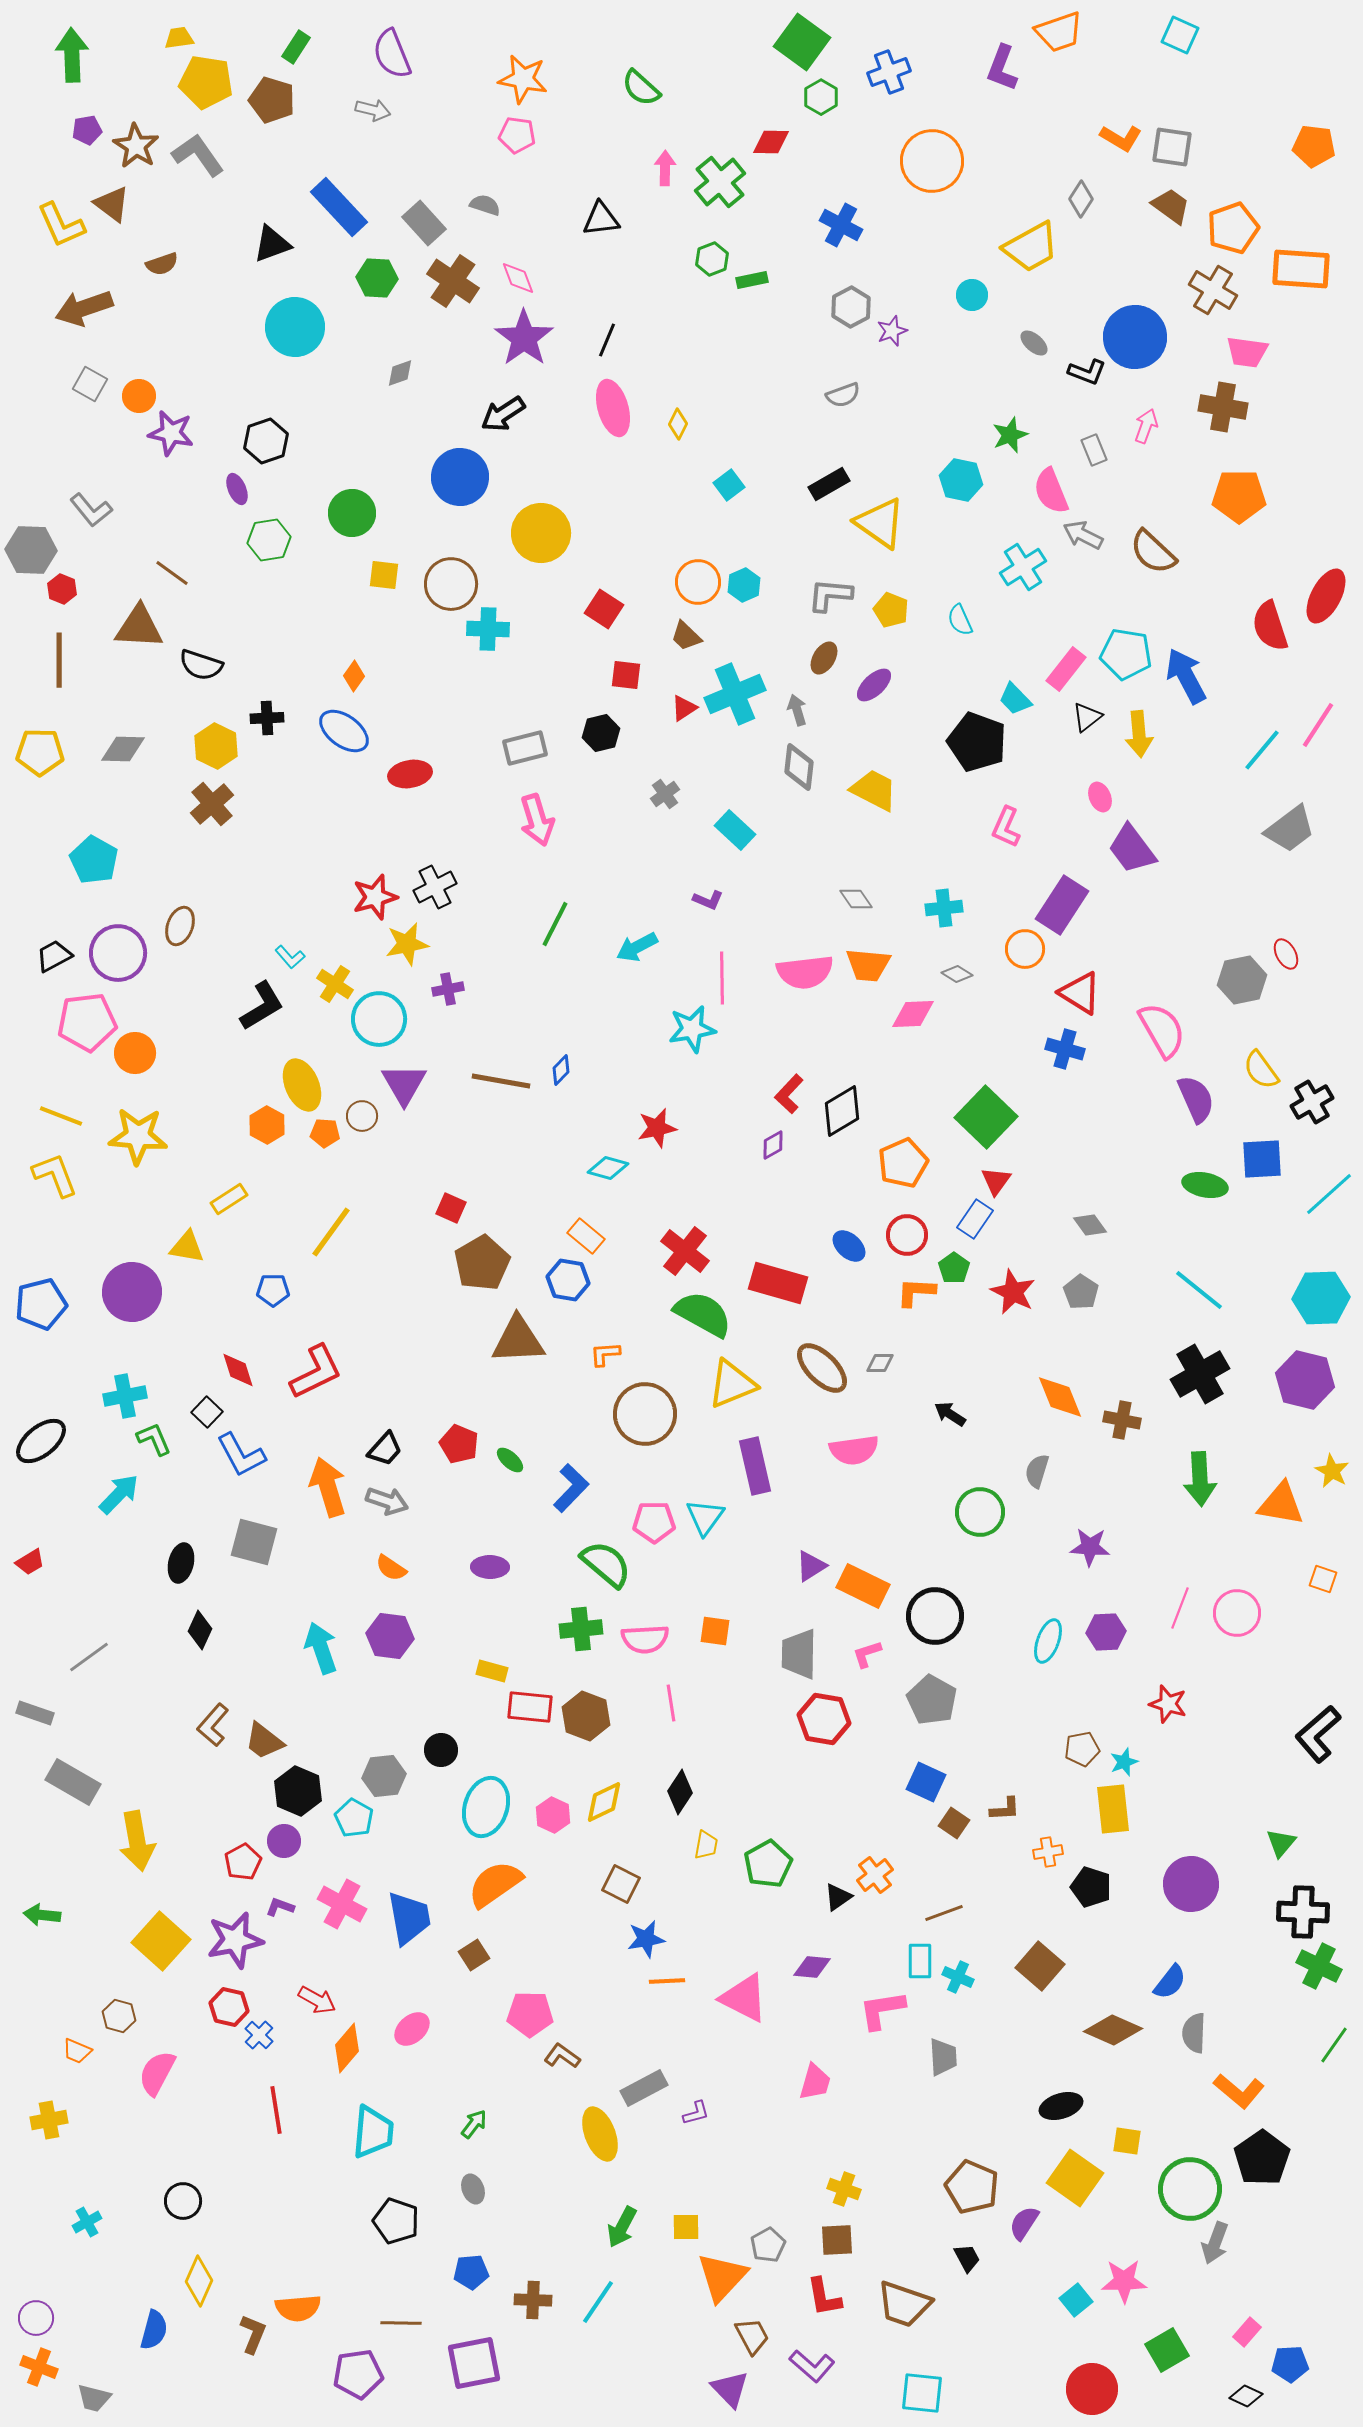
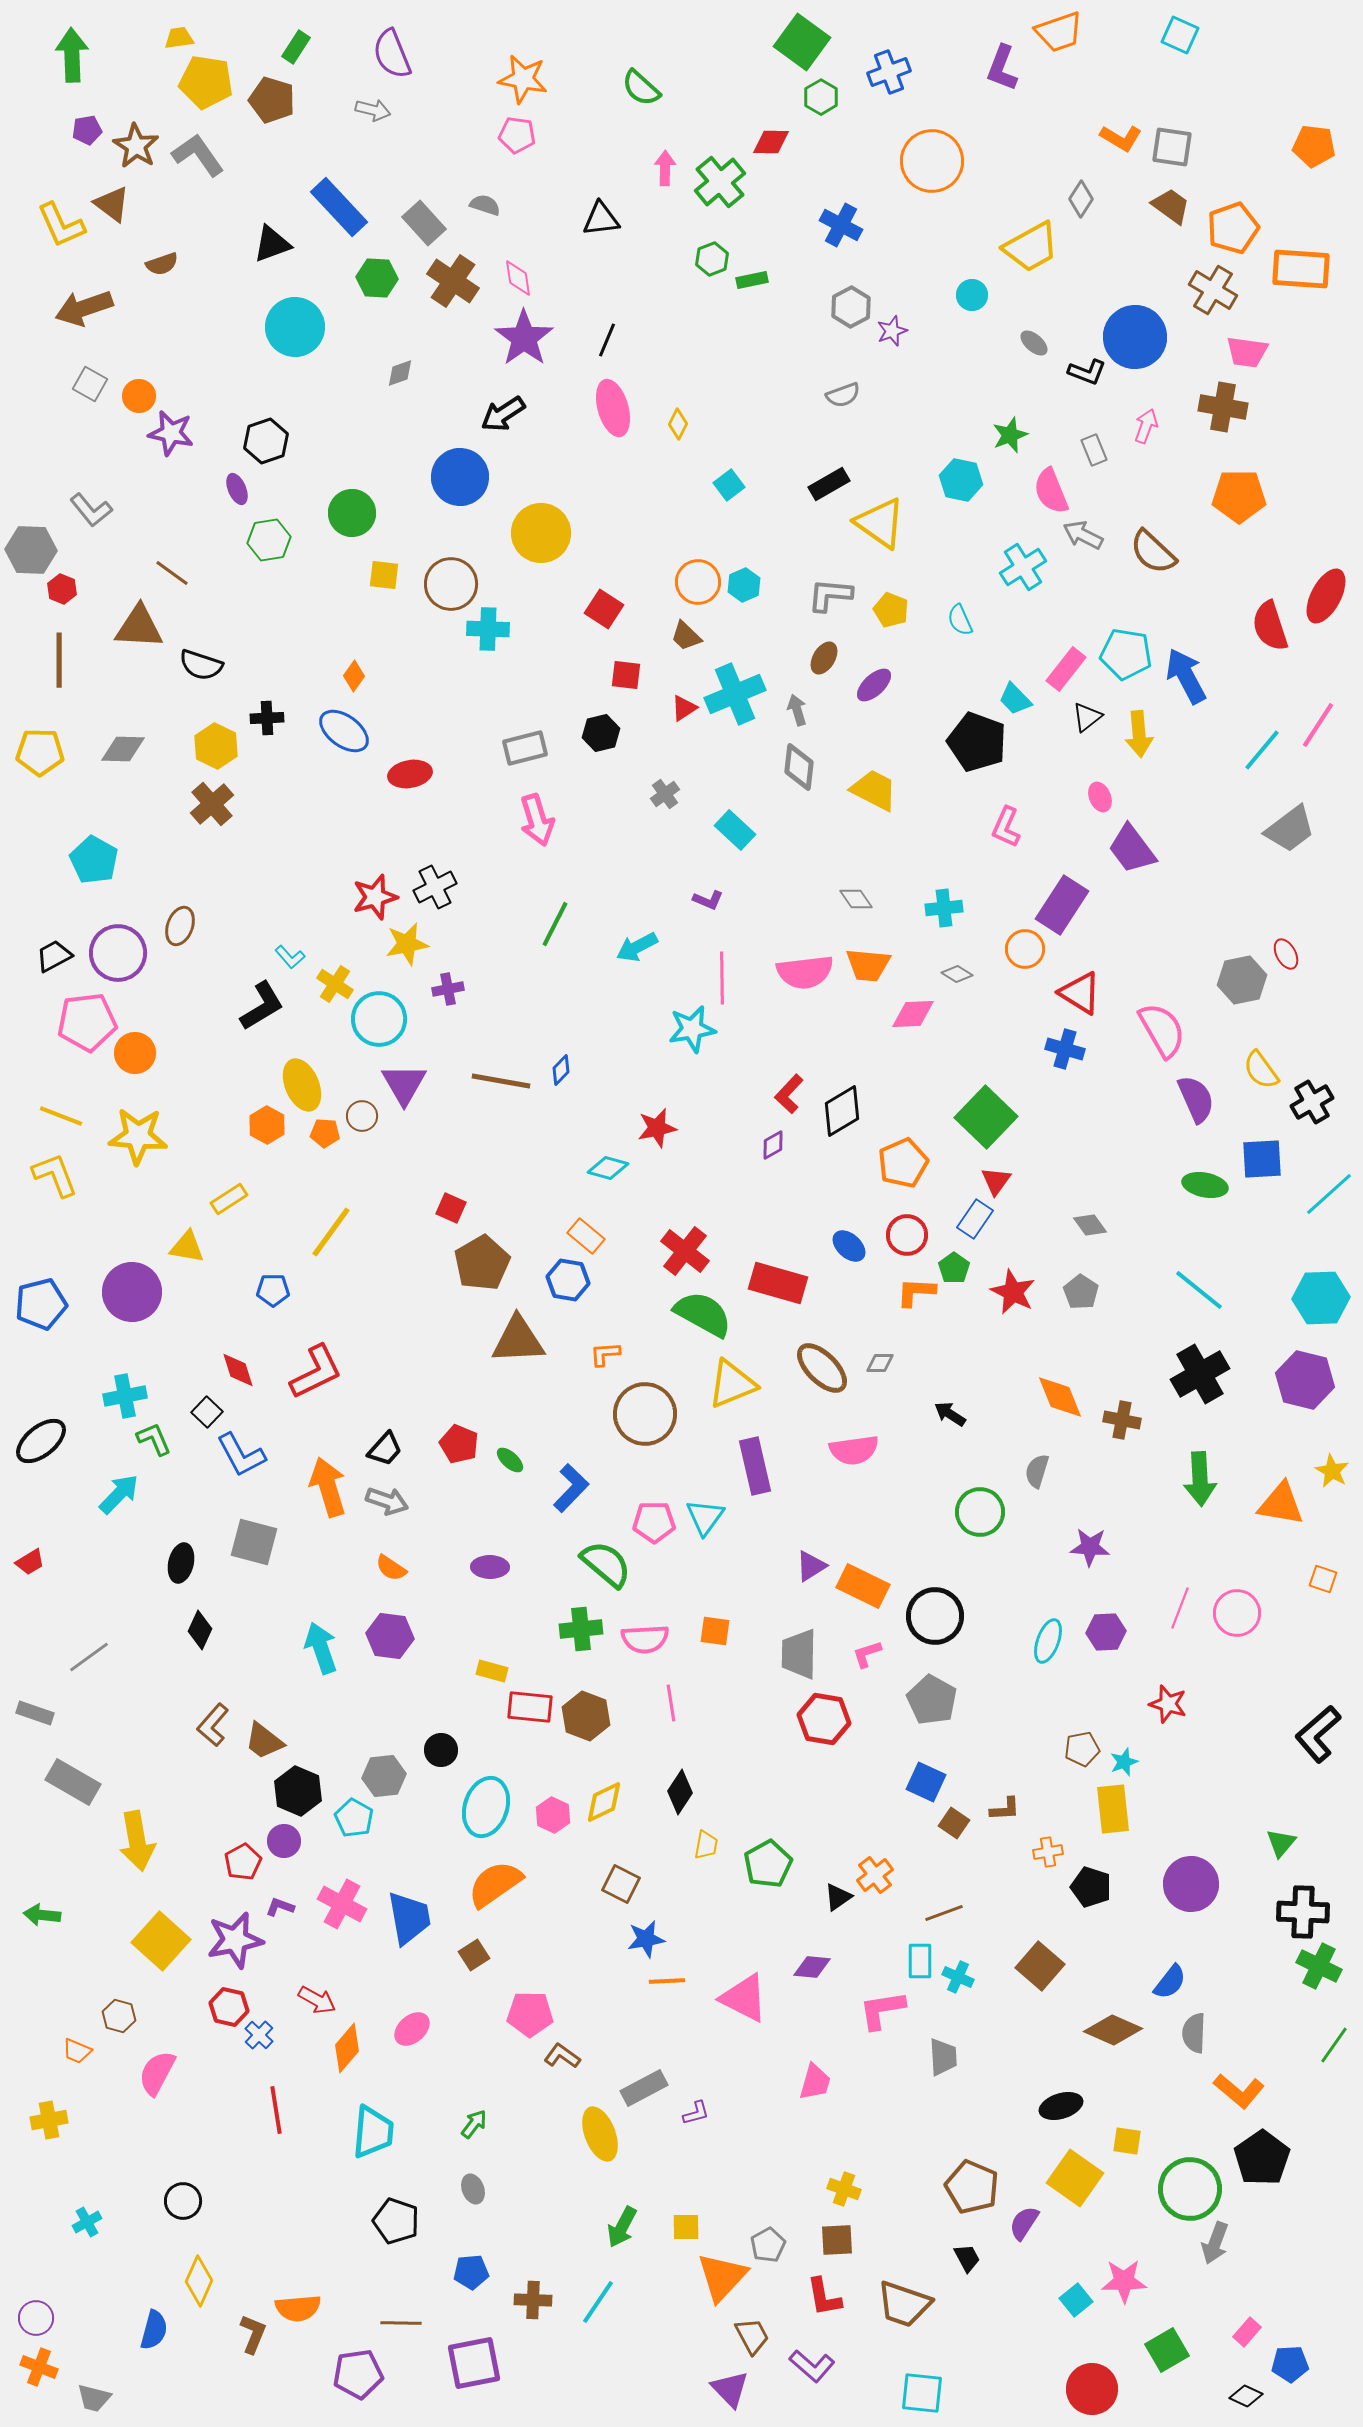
pink diamond at (518, 278): rotated 12 degrees clockwise
